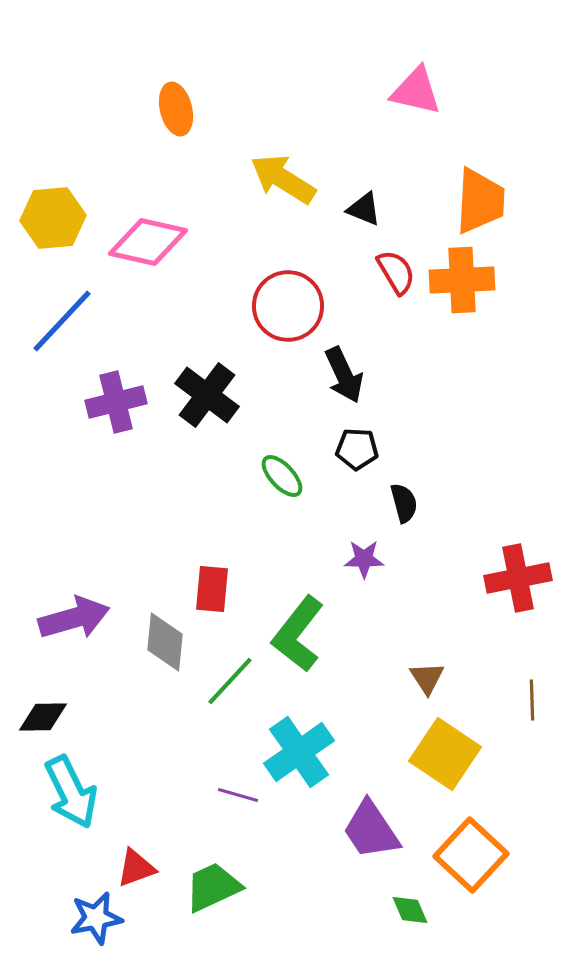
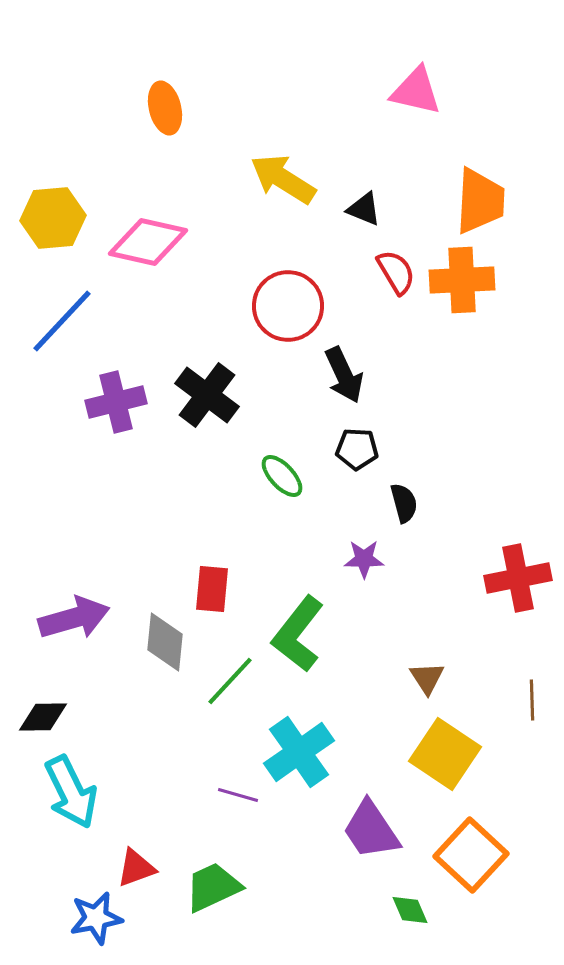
orange ellipse: moved 11 px left, 1 px up
